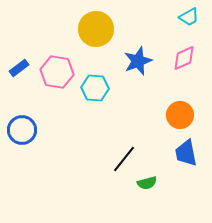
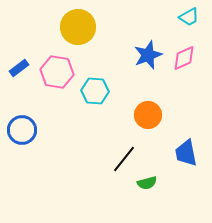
yellow circle: moved 18 px left, 2 px up
blue star: moved 10 px right, 6 px up
cyan hexagon: moved 3 px down
orange circle: moved 32 px left
